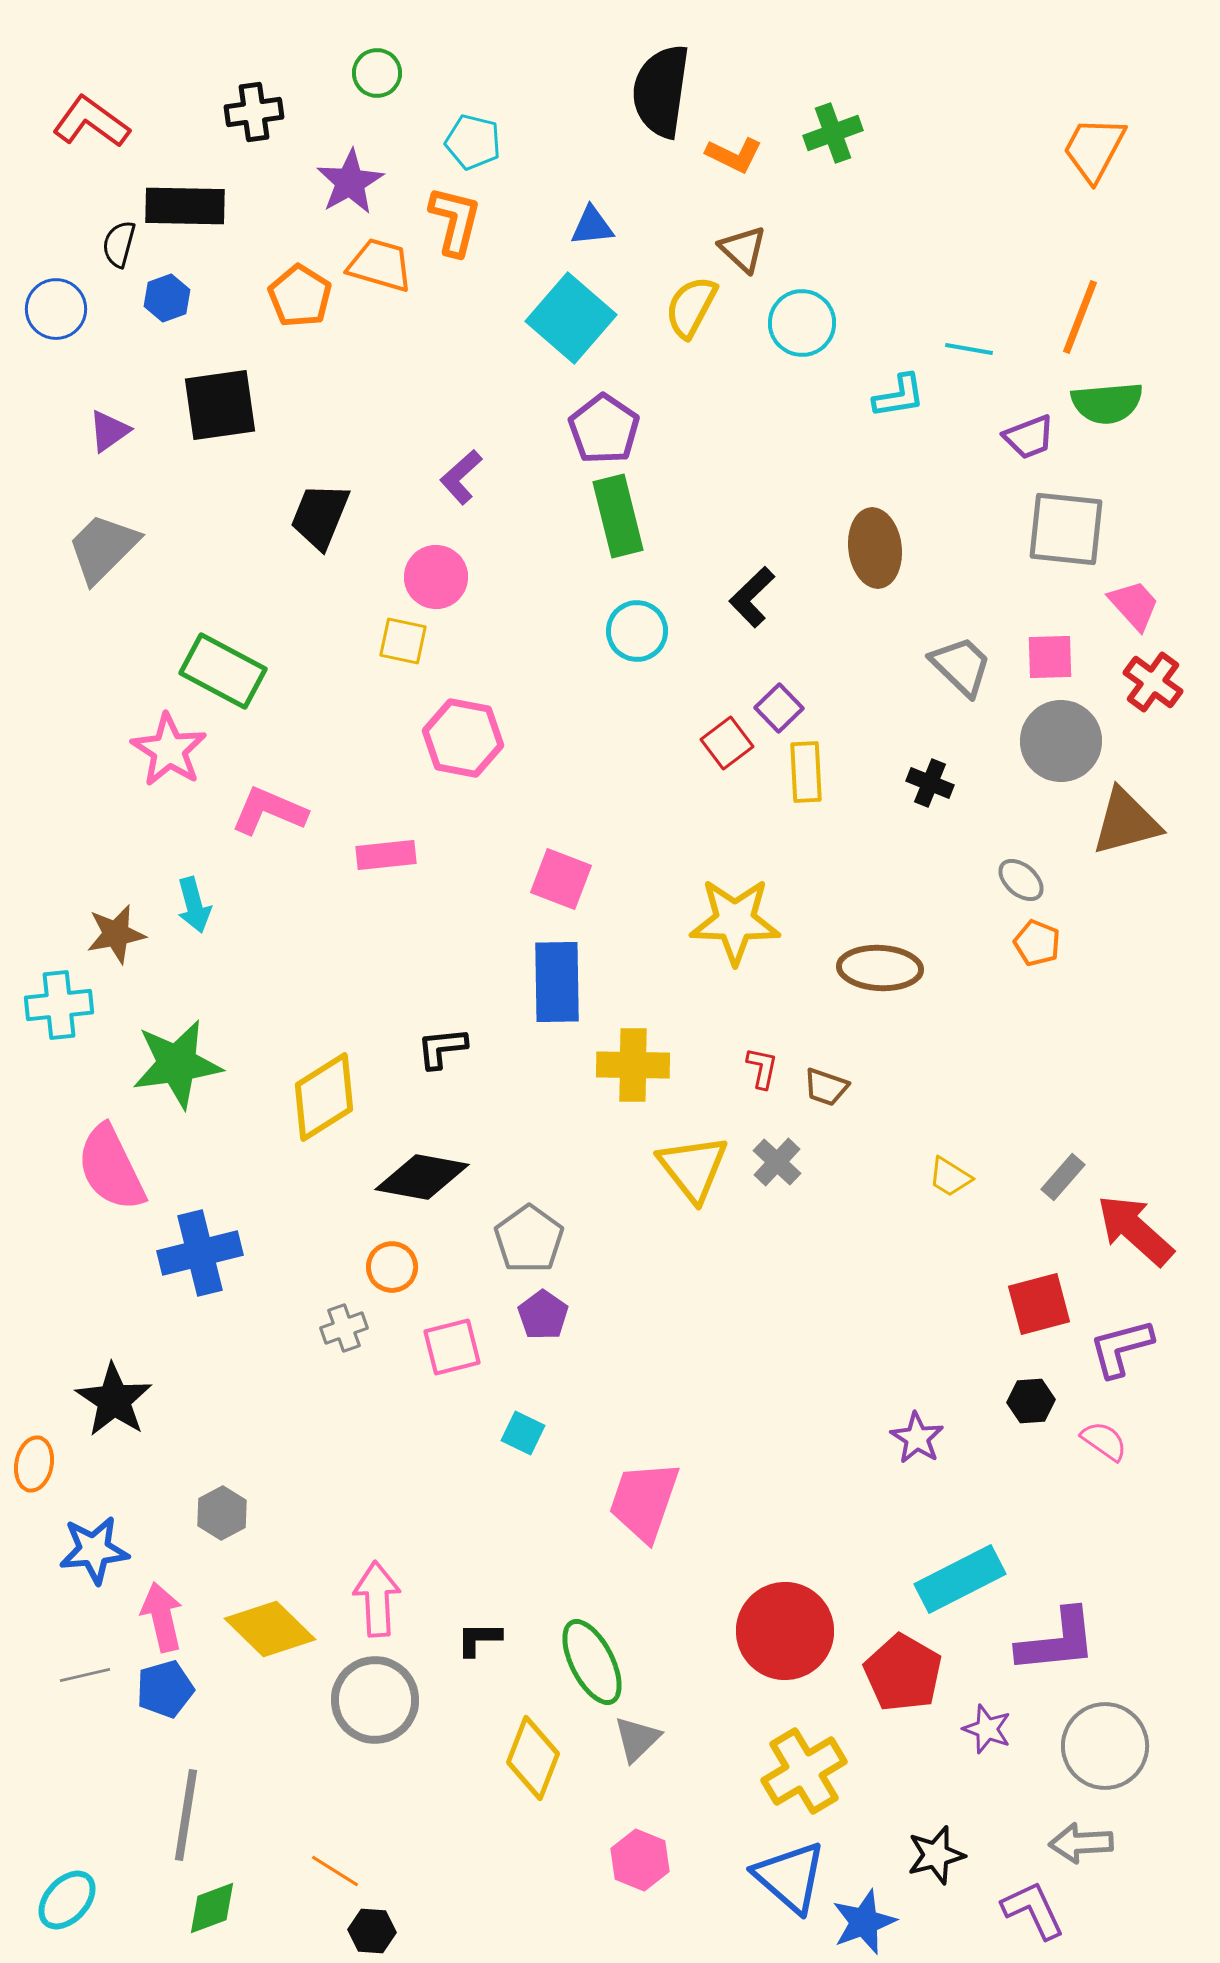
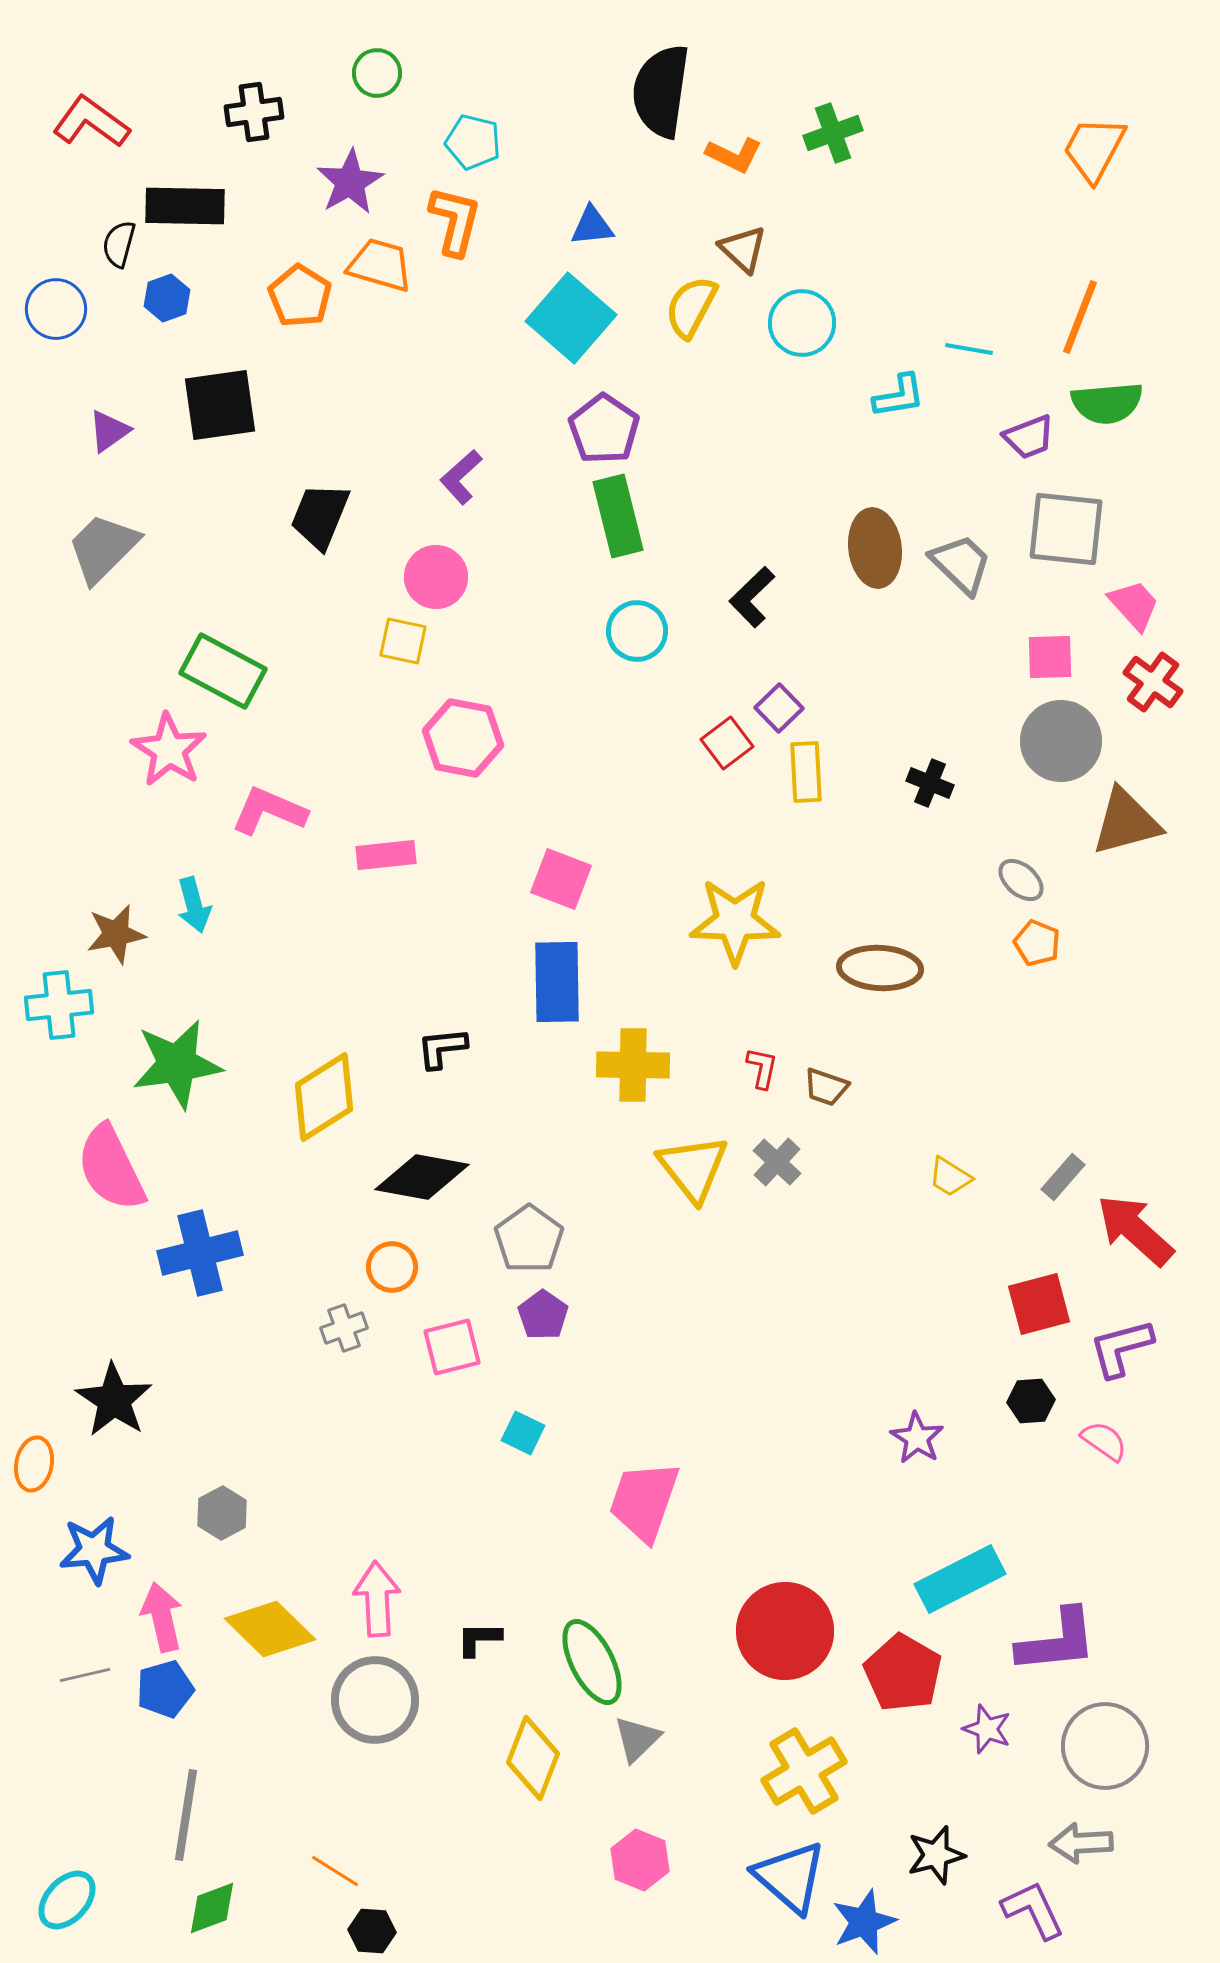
gray trapezoid at (961, 666): moved 102 px up
